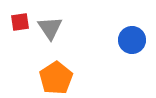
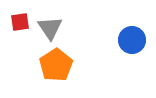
orange pentagon: moved 13 px up
